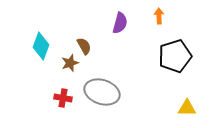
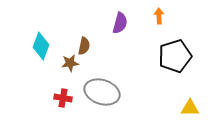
brown semicircle: rotated 42 degrees clockwise
brown star: rotated 12 degrees clockwise
yellow triangle: moved 3 px right
